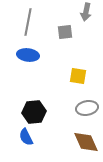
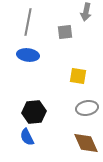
blue semicircle: moved 1 px right
brown diamond: moved 1 px down
